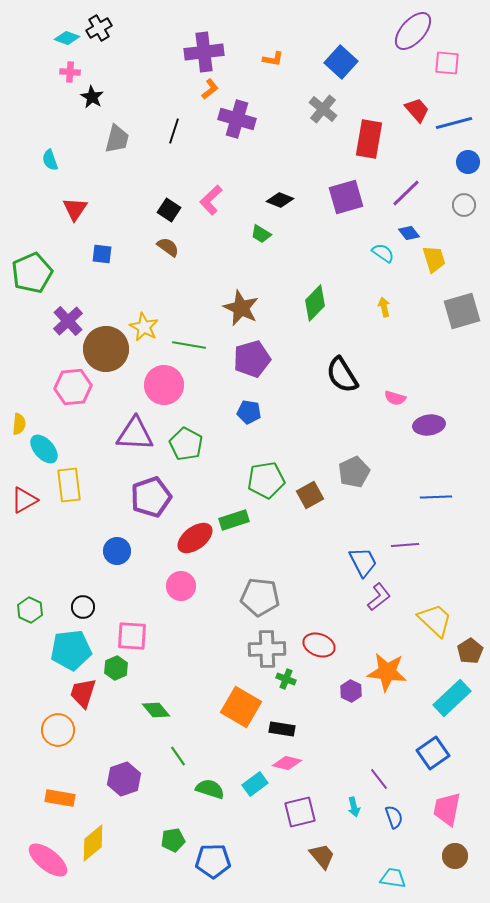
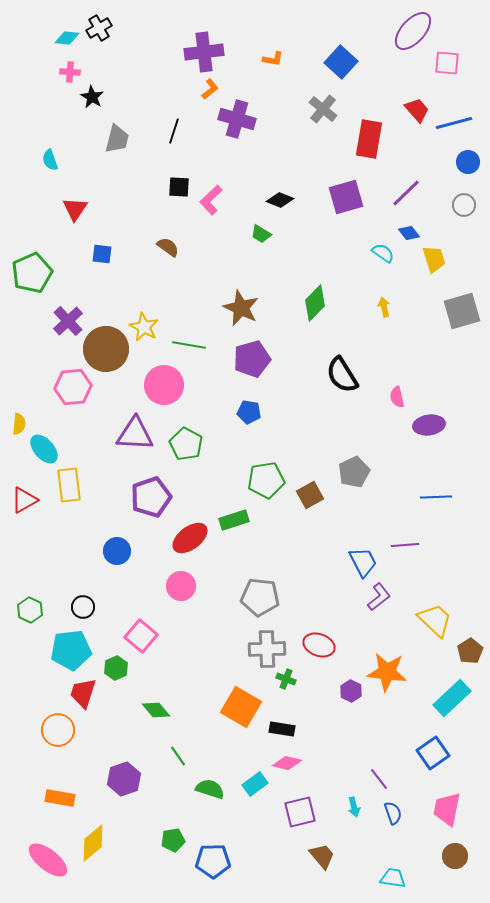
cyan diamond at (67, 38): rotated 15 degrees counterclockwise
black square at (169, 210): moved 10 px right, 23 px up; rotated 30 degrees counterclockwise
pink semicircle at (395, 398): moved 2 px right, 1 px up; rotated 60 degrees clockwise
red ellipse at (195, 538): moved 5 px left
pink square at (132, 636): moved 9 px right; rotated 36 degrees clockwise
blue semicircle at (394, 817): moved 1 px left, 4 px up
